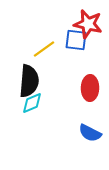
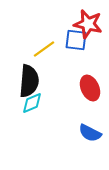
red ellipse: rotated 25 degrees counterclockwise
